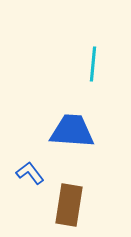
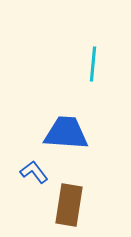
blue trapezoid: moved 6 px left, 2 px down
blue L-shape: moved 4 px right, 1 px up
